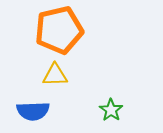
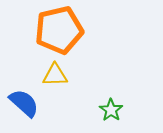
blue semicircle: moved 9 px left, 8 px up; rotated 136 degrees counterclockwise
